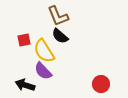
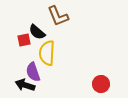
black semicircle: moved 23 px left, 4 px up
yellow semicircle: moved 3 px right, 2 px down; rotated 35 degrees clockwise
purple semicircle: moved 10 px left, 1 px down; rotated 24 degrees clockwise
